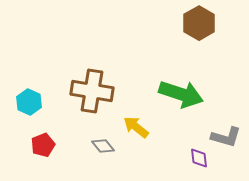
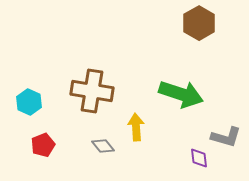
yellow arrow: rotated 48 degrees clockwise
